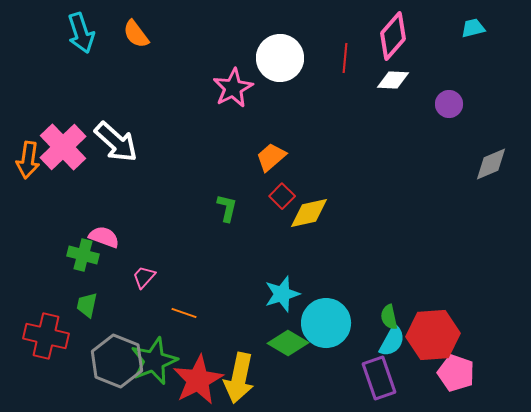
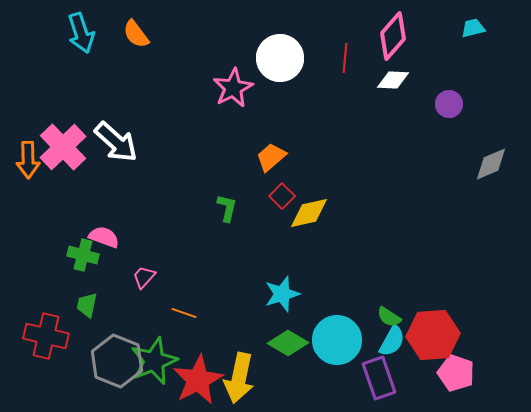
orange arrow: rotated 9 degrees counterclockwise
green semicircle: rotated 45 degrees counterclockwise
cyan circle: moved 11 px right, 17 px down
